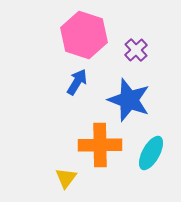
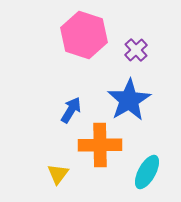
blue arrow: moved 6 px left, 28 px down
blue star: rotated 21 degrees clockwise
cyan ellipse: moved 4 px left, 19 px down
yellow triangle: moved 8 px left, 4 px up
